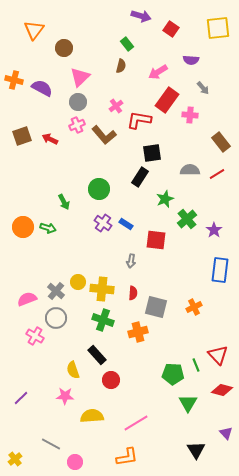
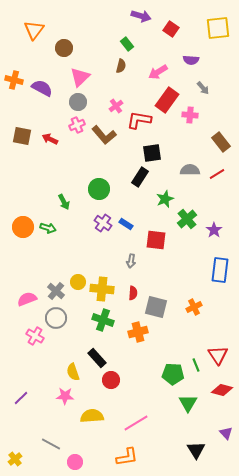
brown square at (22, 136): rotated 30 degrees clockwise
black rectangle at (97, 355): moved 3 px down
red triangle at (218, 355): rotated 10 degrees clockwise
yellow semicircle at (73, 370): moved 2 px down
